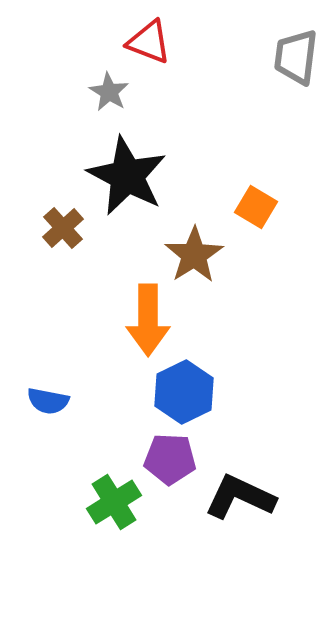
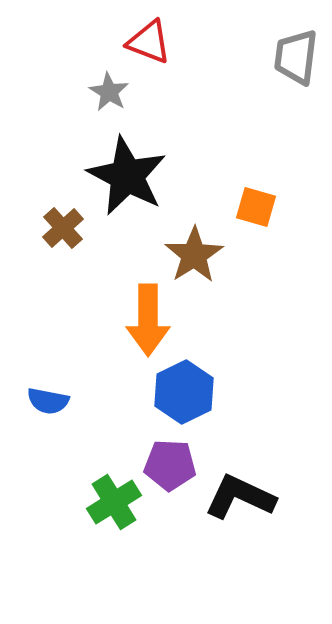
orange square: rotated 15 degrees counterclockwise
purple pentagon: moved 6 px down
